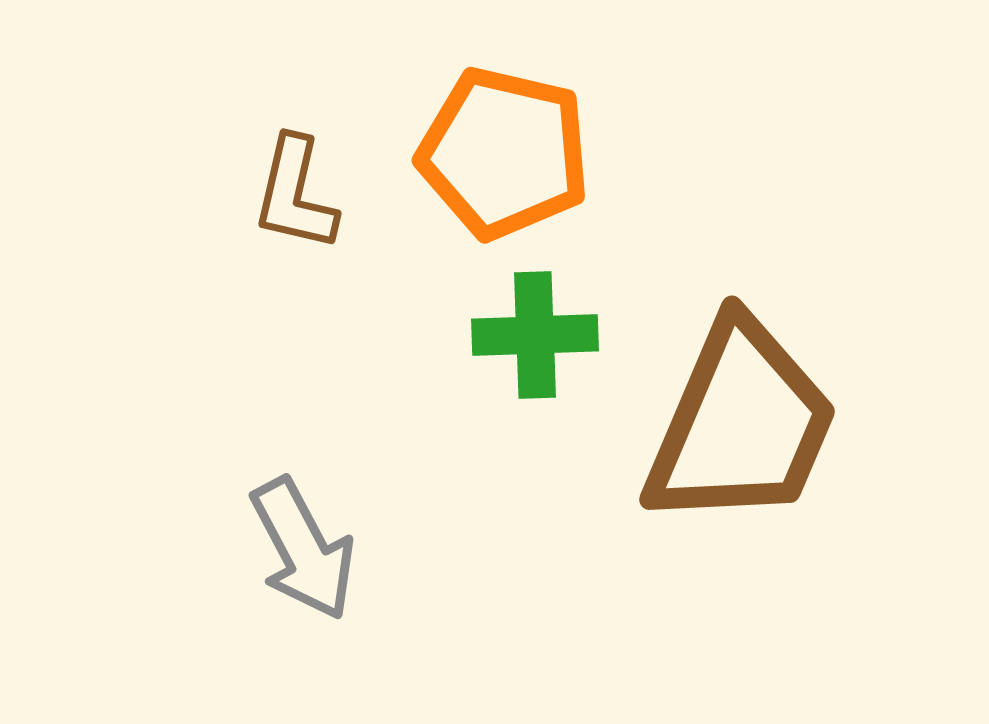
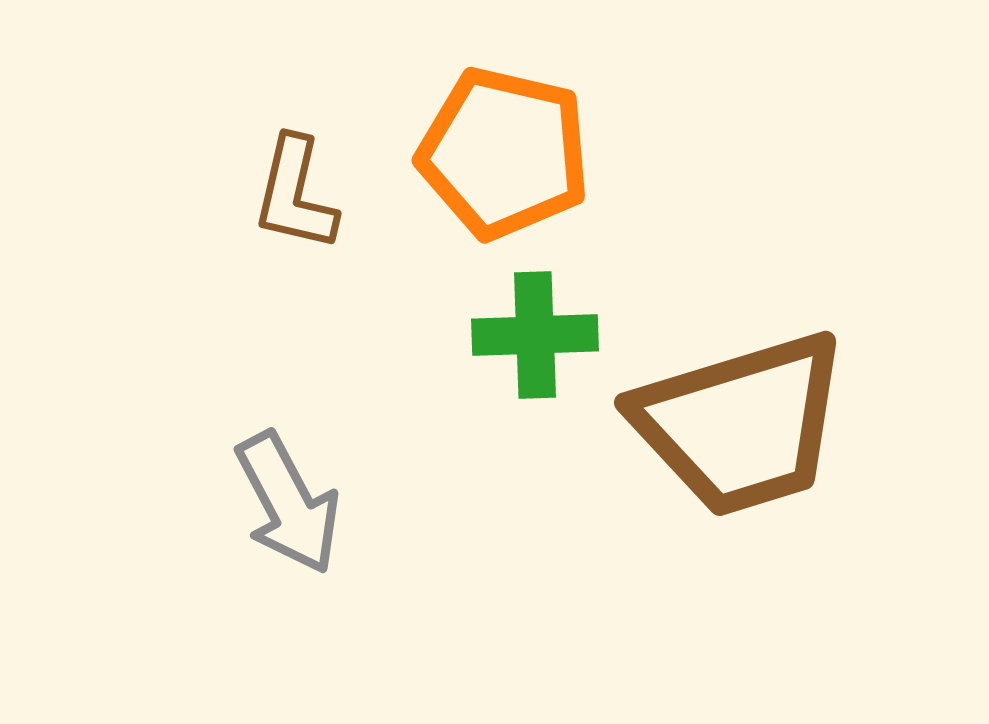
brown trapezoid: rotated 50 degrees clockwise
gray arrow: moved 15 px left, 46 px up
